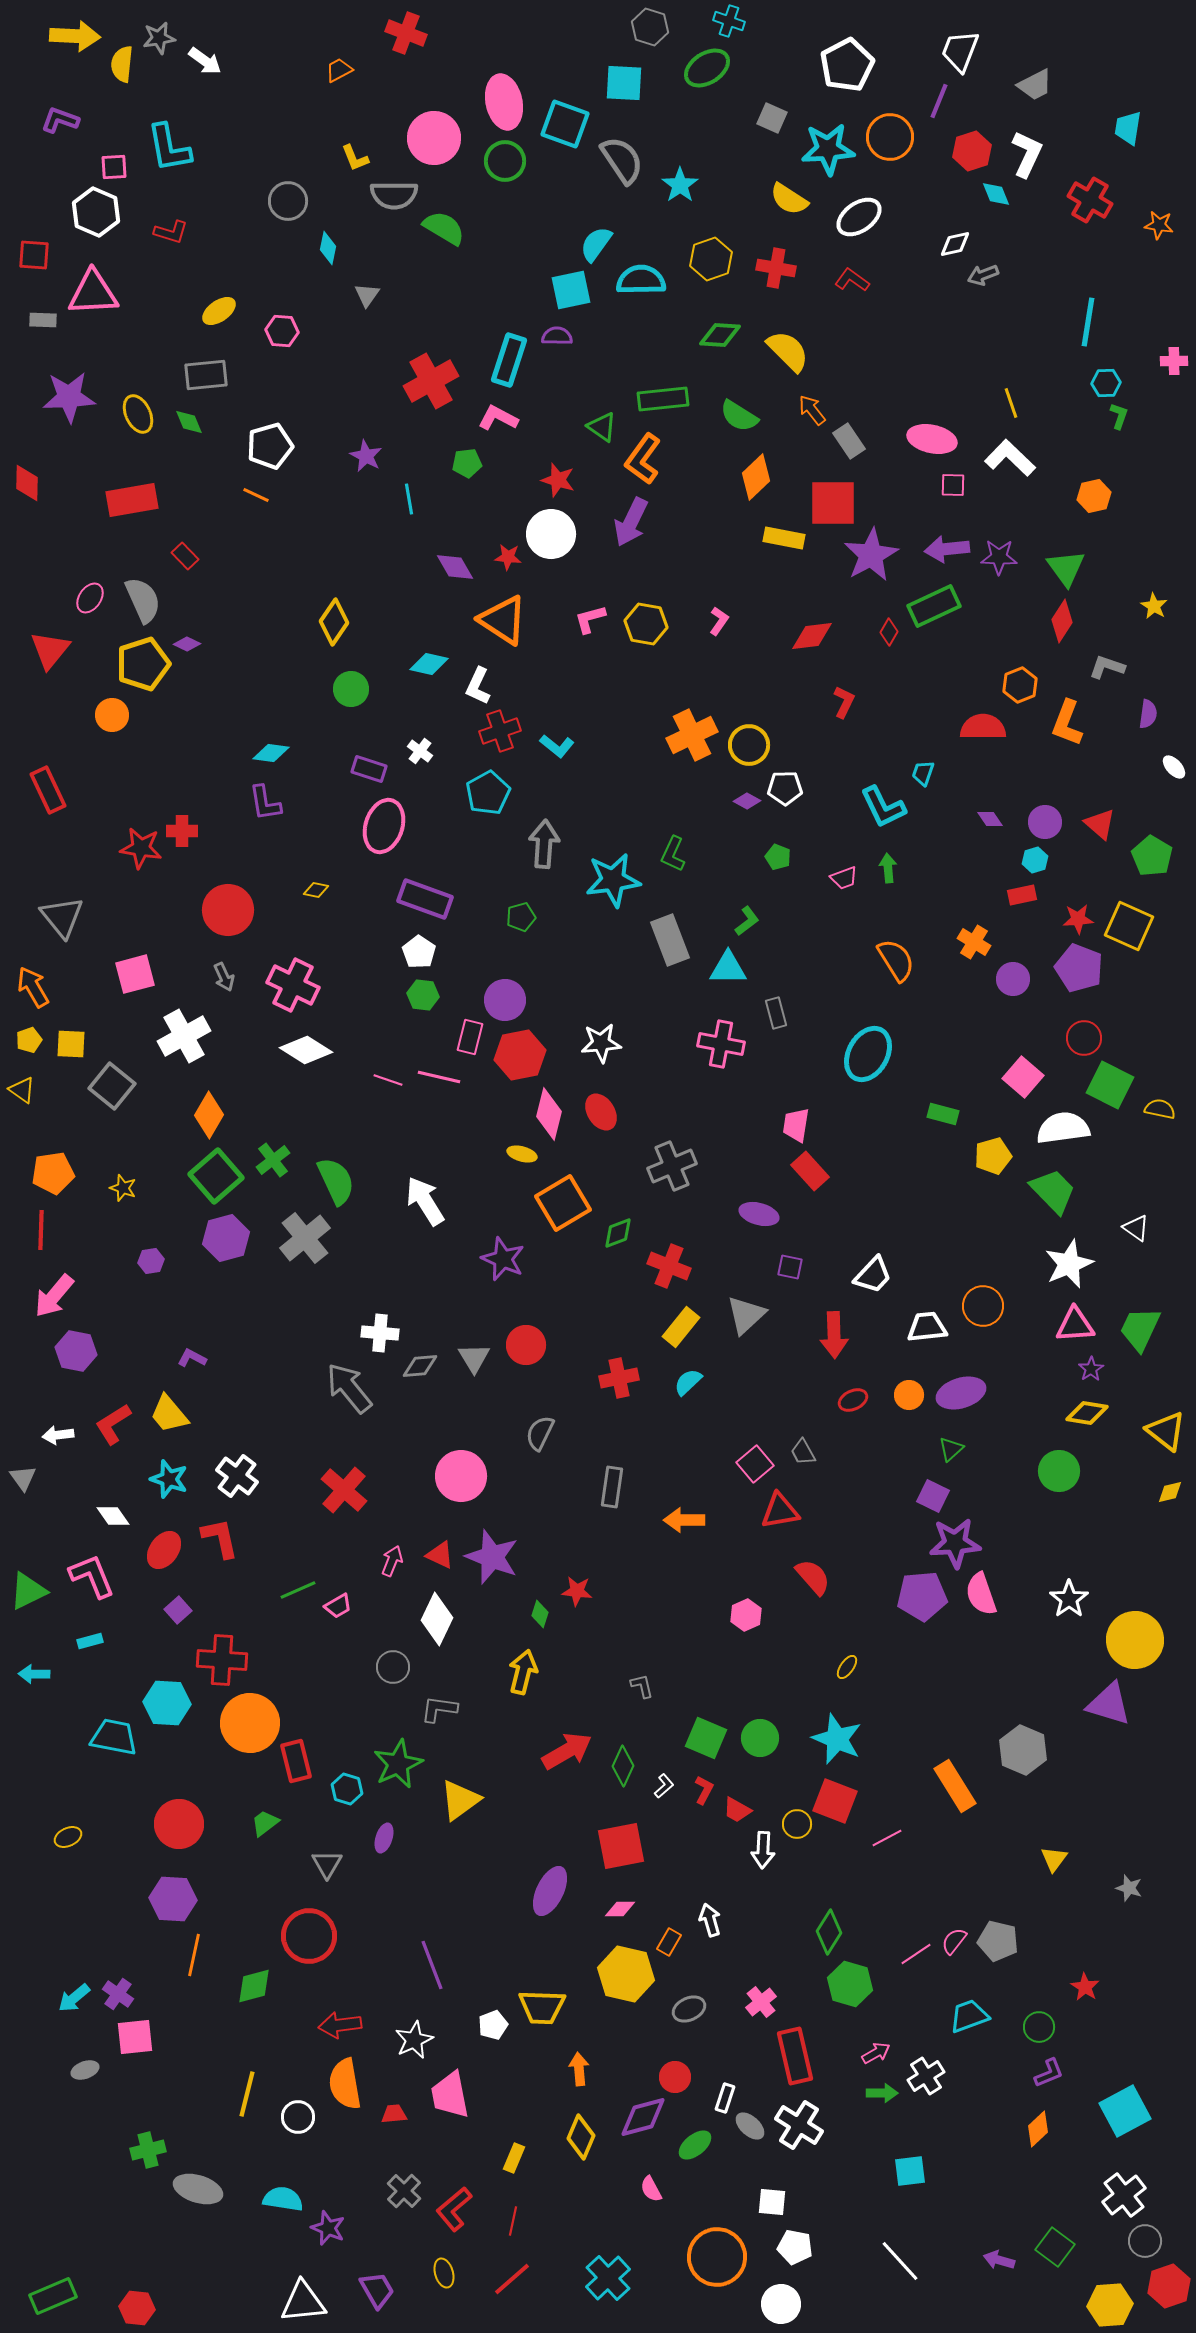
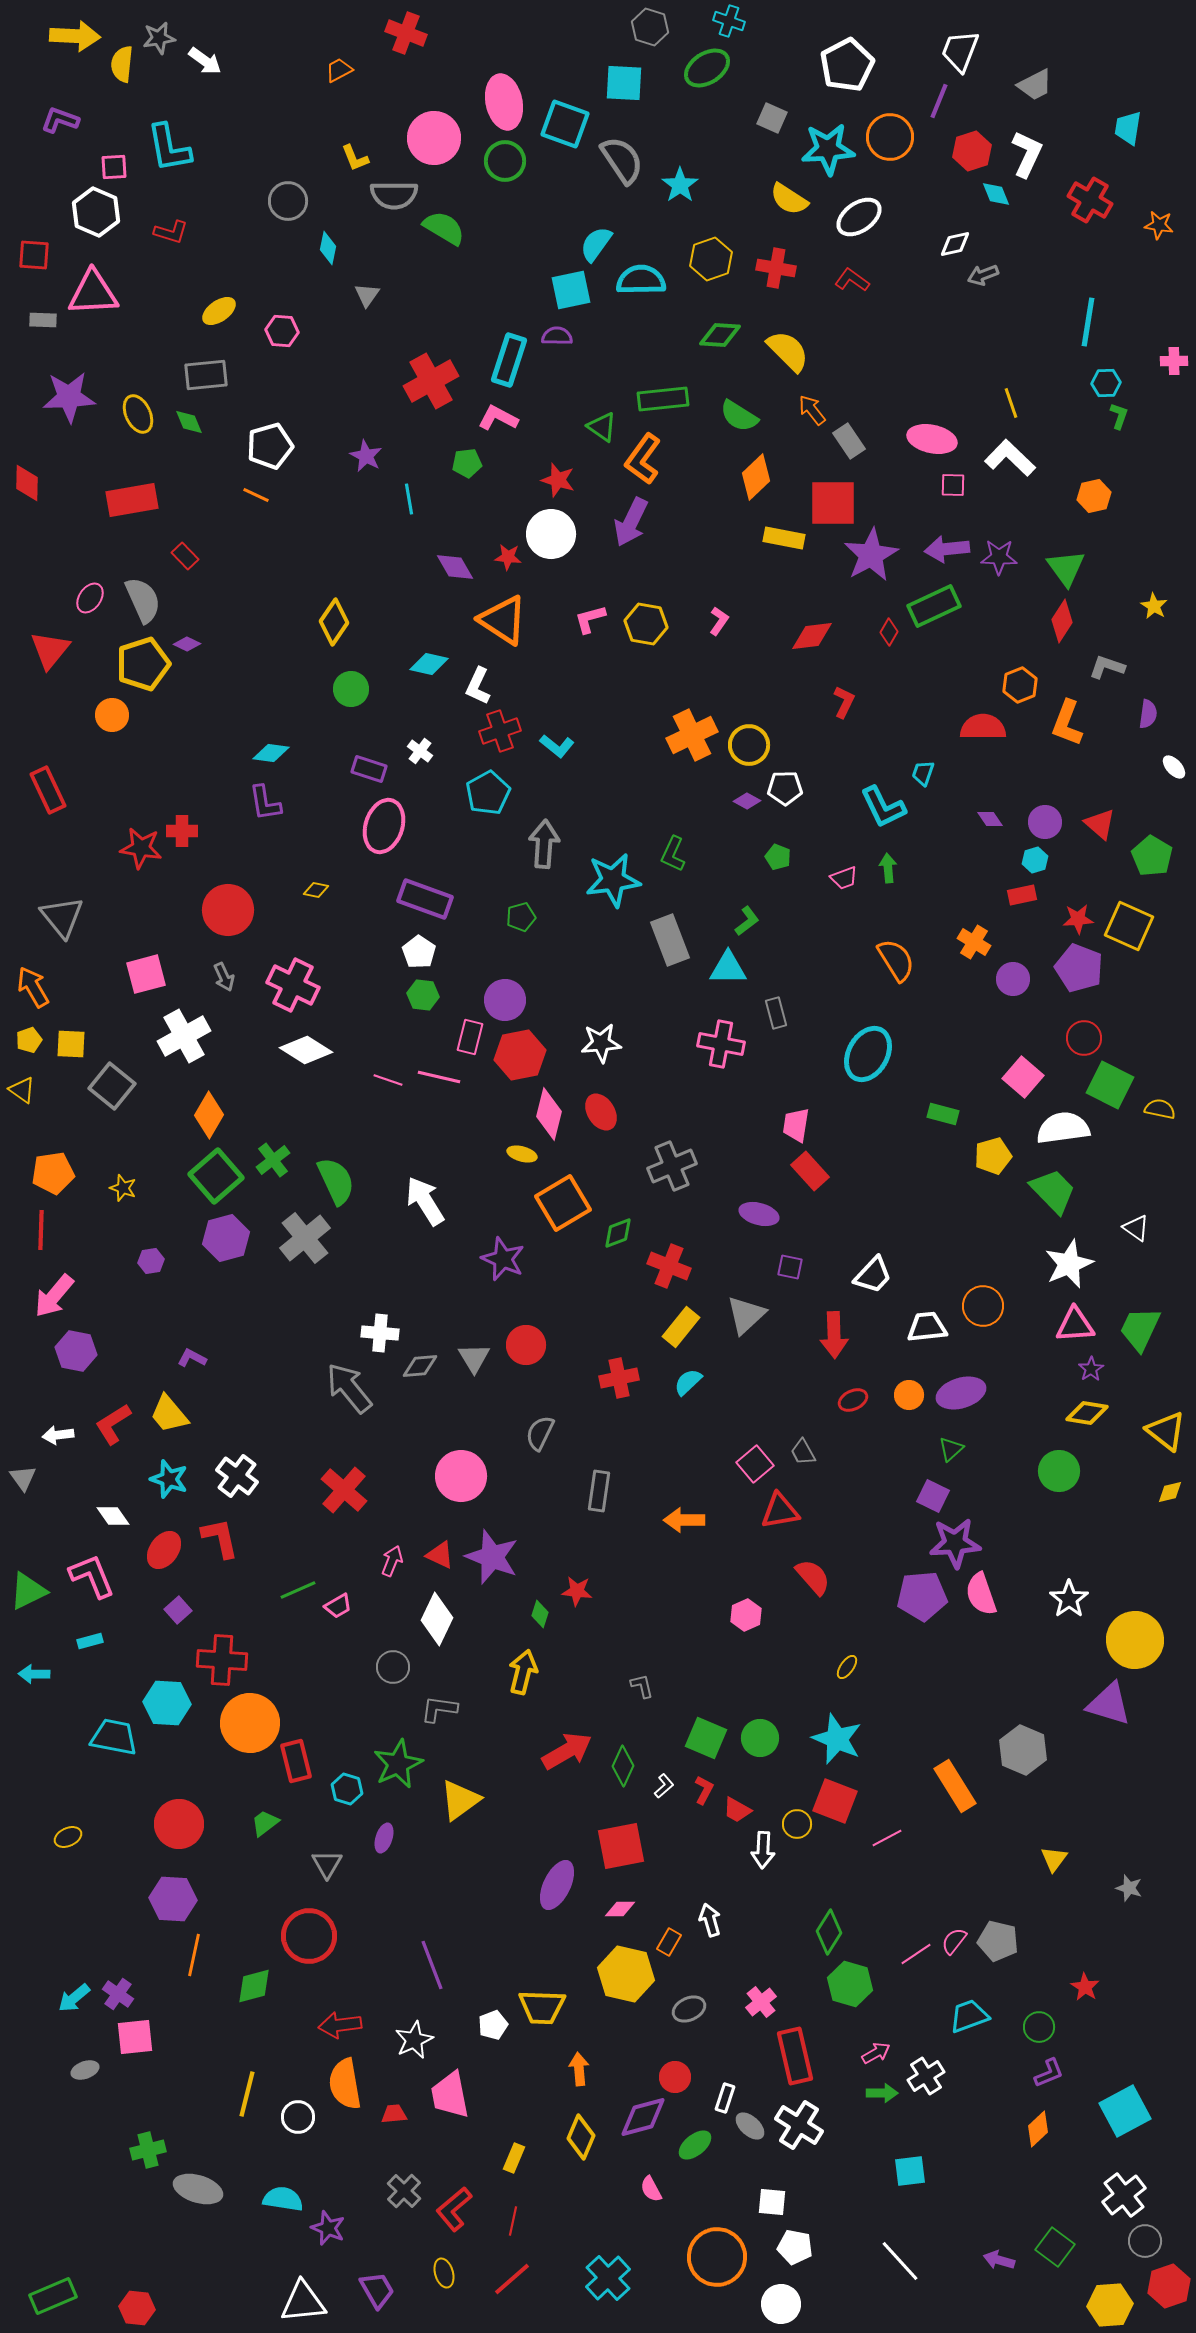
pink square at (135, 974): moved 11 px right
gray rectangle at (612, 1487): moved 13 px left, 4 px down
purple ellipse at (550, 1891): moved 7 px right, 6 px up
